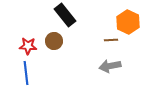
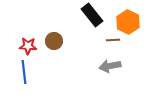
black rectangle: moved 27 px right
brown line: moved 2 px right
blue line: moved 2 px left, 1 px up
